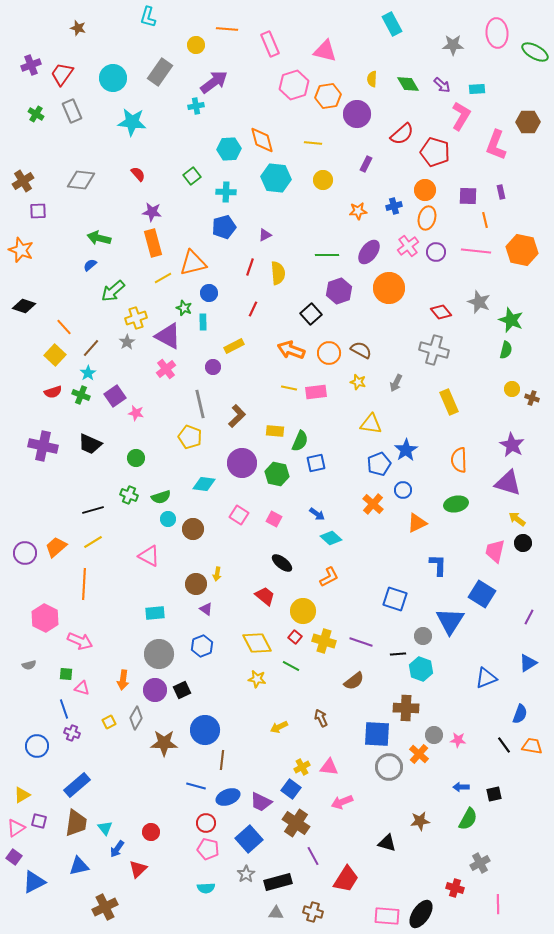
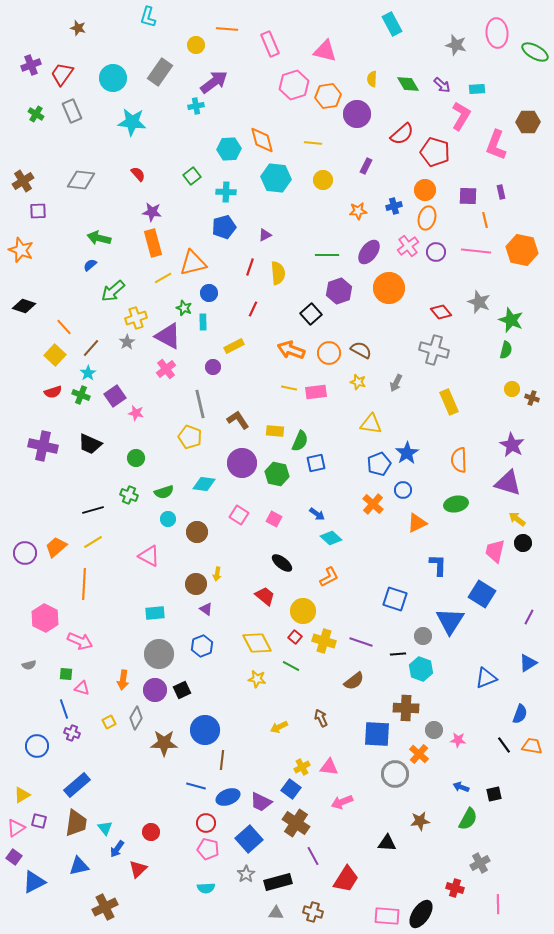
gray star at (453, 45): moved 3 px right; rotated 15 degrees clockwise
purple rectangle at (366, 164): moved 2 px down
brown L-shape at (237, 416): moved 1 px right, 4 px down; rotated 80 degrees counterclockwise
blue star at (406, 450): moved 1 px right, 3 px down
green semicircle at (161, 497): moved 3 px right, 5 px up
brown circle at (193, 529): moved 4 px right, 3 px down
gray circle at (434, 735): moved 5 px up
gray circle at (389, 767): moved 6 px right, 7 px down
blue arrow at (461, 787): rotated 21 degrees clockwise
black triangle at (387, 843): rotated 12 degrees counterclockwise
